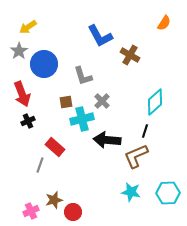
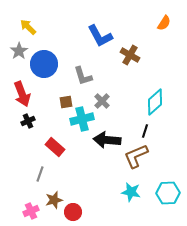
yellow arrow: rotated 78 degrees clockwise
gray line: moved 9 px down
